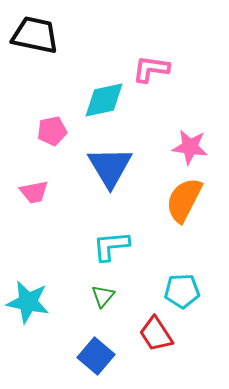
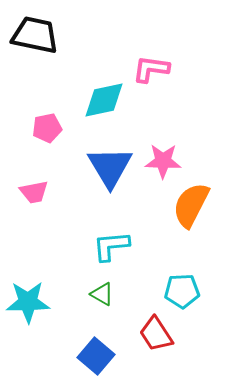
pink pentagon: moved 5 px left, 3 px up
pink star: moved 27 px left, 14 px down; rotated 6 degrees counterclockwise
orange semicircle: moved 7 px right, 5 px down
green triangle: moved 1 px left, 2 px up; rotated 40 degrees counterclockwise
cyan star: rotated 12 degrees counterclockwise
